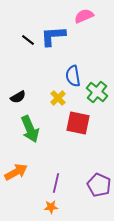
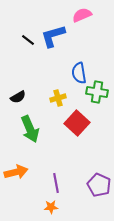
pink semicircle: moved 2 px left, 1 px up
blue L-shape: rotated 12 degrees counterclockwise
blue semicircle: moved 6 px right, 3 px up
green cross: rotated 30 degrees counterclockwise
yellow cross: rotated 28 degrees clockwise
red square: moved 1 px left; rotated 30 degrees clockwise
orange arrow: rotated 15 degrees clockwise
purple line: rotated 24 degrees counterclockwise
